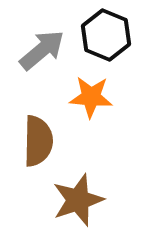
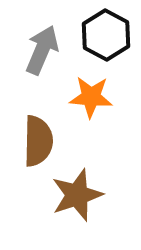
black hexagon: rotated 6 degrees clockwise
gray arrow: rotated 27 degrees counterclockwise
brown star: moved 1 px left, 5 px up
